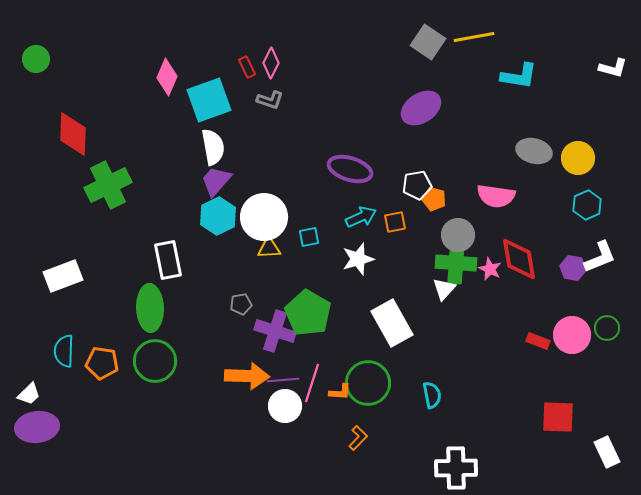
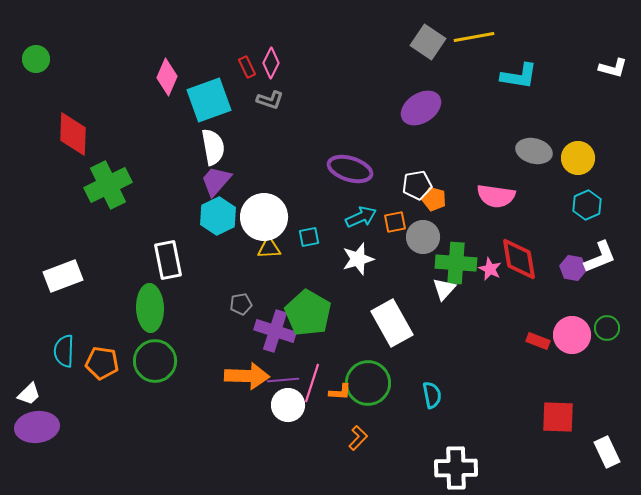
gray circle at (458, 235): moved 35 px left, 2 px down
white circle at (285, 406): moved 3 px right, 1 px up
